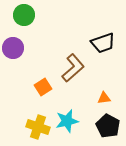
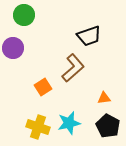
black trapezoid: moved 14 px left, 7 px up
cyan star: moved 2 px right, 2 px down
